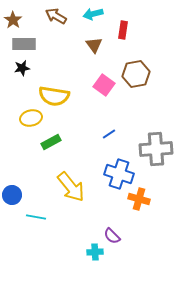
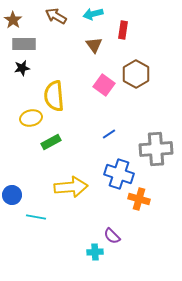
brown hexagon: rotated 20 degrees counterclockwise
yellow semicircle: rotated 76 degrees clockwise
yellow arrow: rotated 56 degrees counterclockwise
